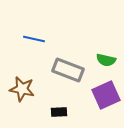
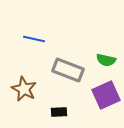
brown star: moved 2 px right; rotated 15 degrees clockwise
